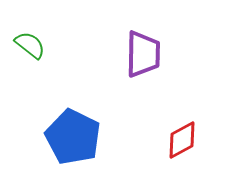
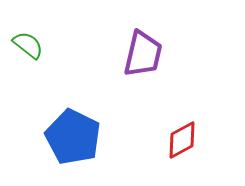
green semicircle: moved 2 px left
purple trapezoid: rotated 12 degrees clockwise
